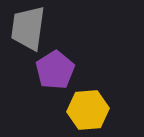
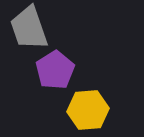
gray trapezoid: moved 1 px right; rotated 27 degrees counterclockwise
